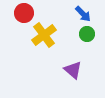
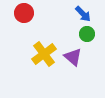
yellow cross: moved 19 px down
purple triangle: moved 13 px up
